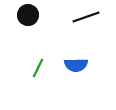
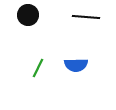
black line: rotated 24 degrees clockwise
